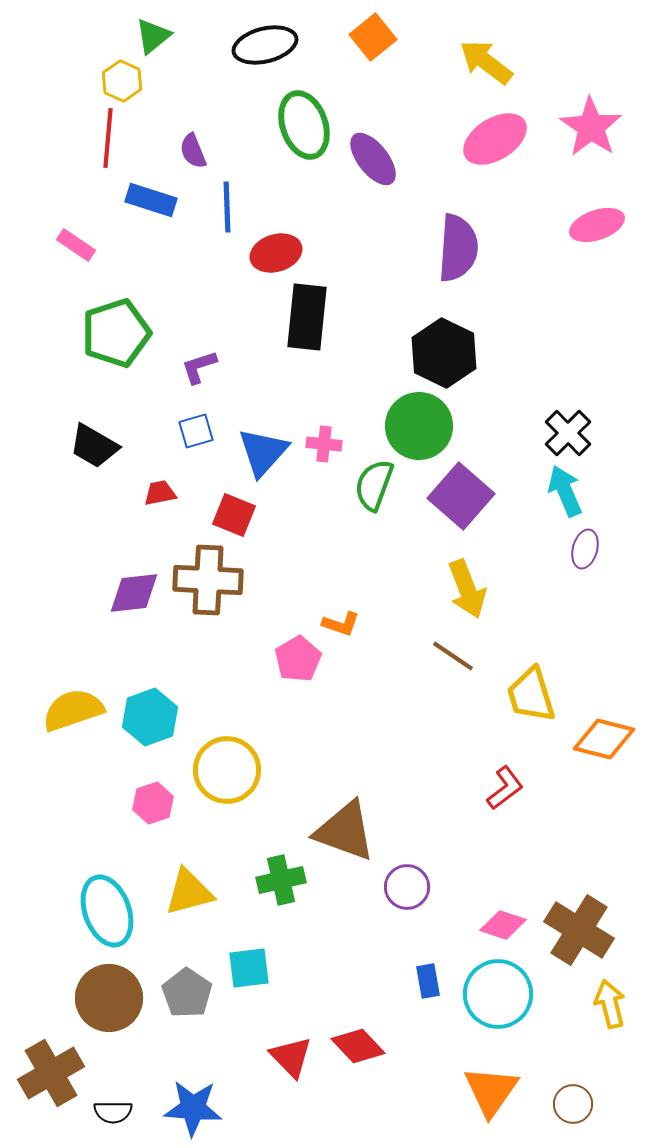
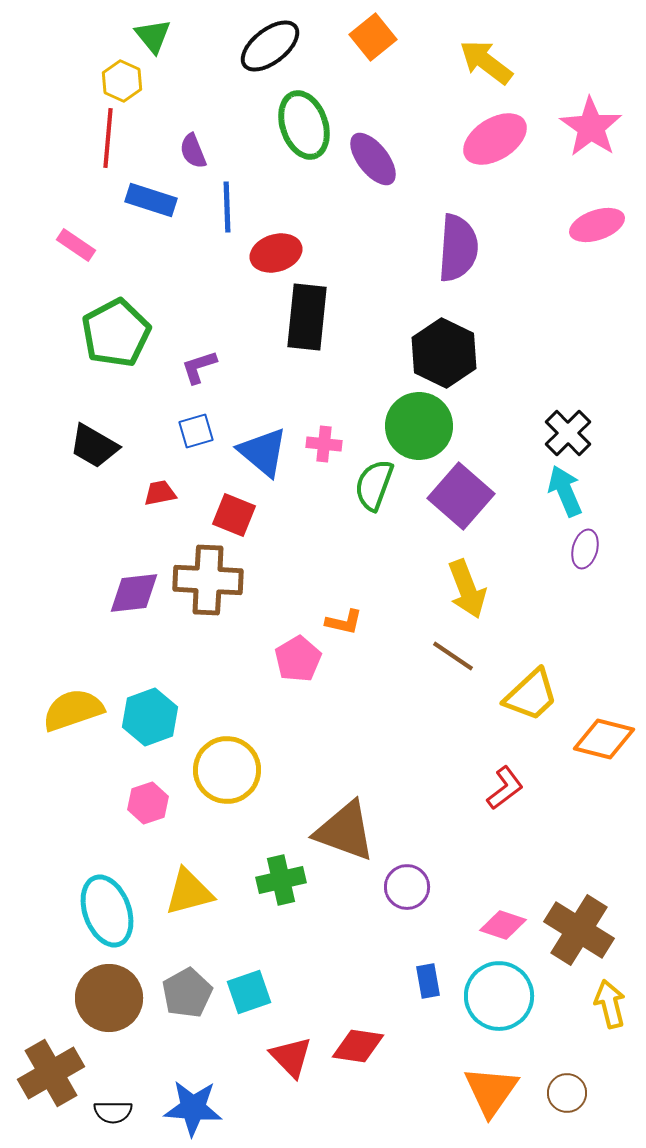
green triangle at (153, 36): rotated 30 degrees counterclockwise
black ellipse at (265, 45): moved 5 px right, 1 px down; rotated 24 degrees counterclockwise
green pentagon at (116, 333): rotated 10 degrees counterclockwise
blue triangle at (263, 452): rotated 32 degrees counterclockwise
orange L-shape at (341, 624): moved 3 px right, 2 px up; rotated 6 degrees counterclockwise
yellow trapezoid at (531, 695): rotated 116 degrees counterclockwise
pink hexagon at (153, 803): moved 5 px left
cyan square at (249, 968): moved 24 px down; rotated 12 degrees counterclockwise
gray pentagon at (187, 993): rotated 9 degrees clockwise
cyan circle at (498, 994): moved 1 px right, 2 px down
red diamond at (358, 1046): rotated 38 degrees counterclockwise
brown circle at (573, 1104): moved 6 px left, 11 px up
